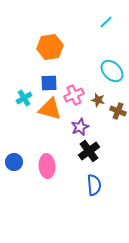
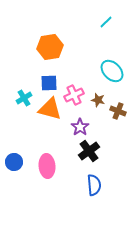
purple star: rotated 12 degrees counterclockwise
